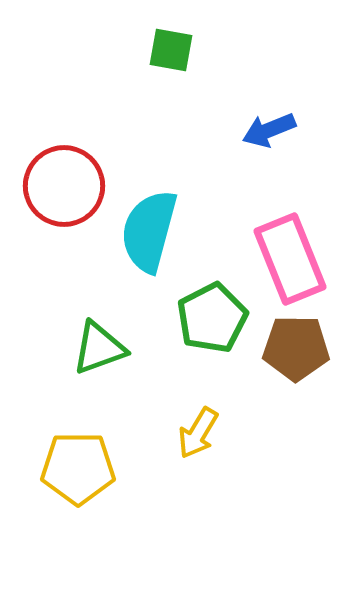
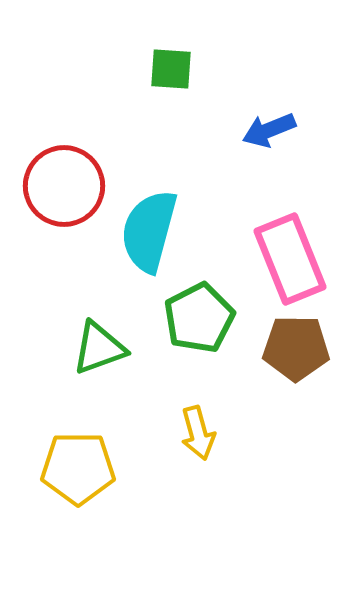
green square: moved 19 px down; rotated 6 degrees counterclockwise
green pentagon: moved 13 px left
yellow arrow: rotated 46 degrees counterclockwise
